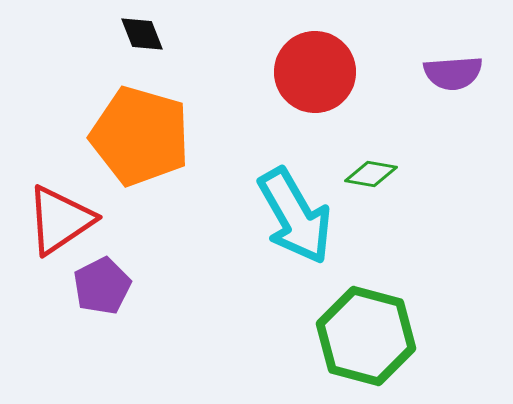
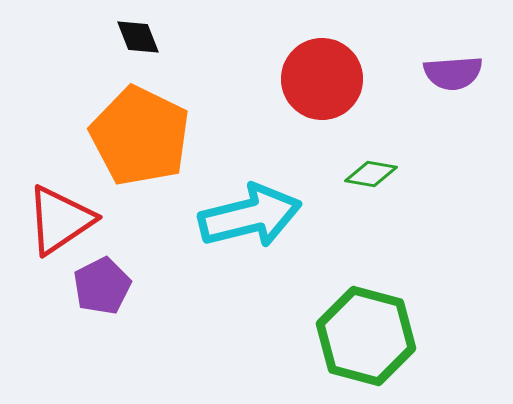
black diamond: moved 4 px left, 3 px down
red circle: moved 7 px right, 7 px down
orange pentagon: rotated 10 degrees clockwise
cyan arrow: moved 45 px left; rotated 74 degrees counterclockwise
